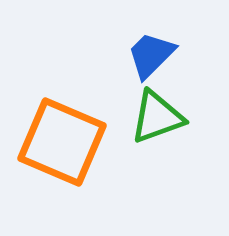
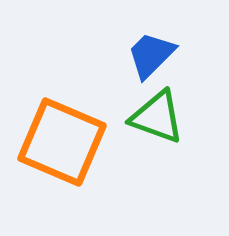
green triangle: rotated 40 degrees clockwise
